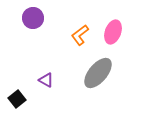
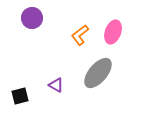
purple circle: moved 1 px left
purple triangle: moved 10 px right, 5 px down
black square: moved 3 px right, 3 px up; rotated 24 degrees clockwise
